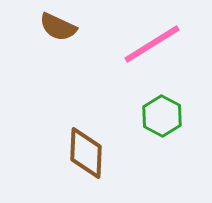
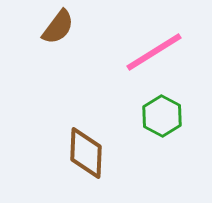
brown semicircle: rotated 78 degrees counterclockwise
pink line: moved 2 px right, 8 px down
